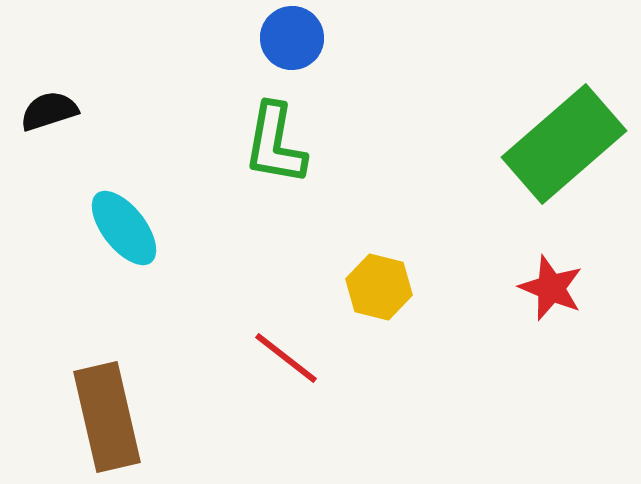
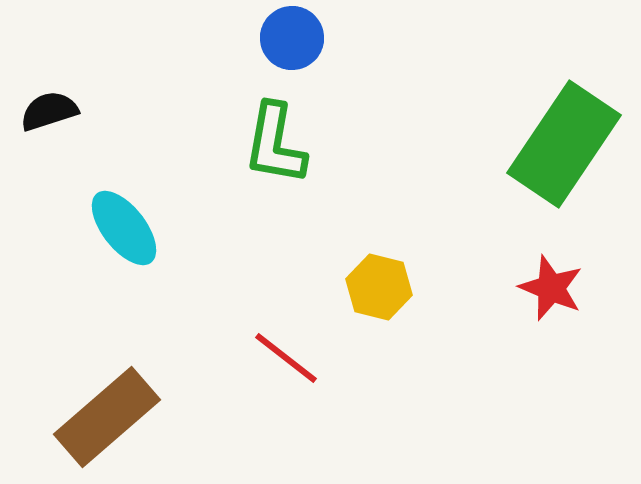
green rectangle: rotated 15 degrees counterclockwise
brown rectangle: rotated 62 degrees clockwise
